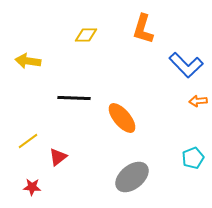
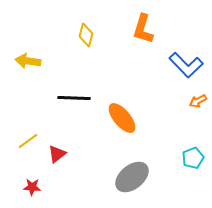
yellow diamond: rotated 75 degrees counterclockwise
orange arrow: rotated 24 degrees counterclockwise
red triangle: moved 1 px left, 3 px up
